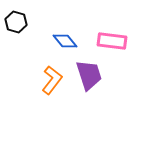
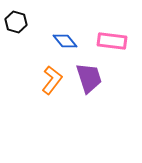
purple trapezoid: moved 3 px down
